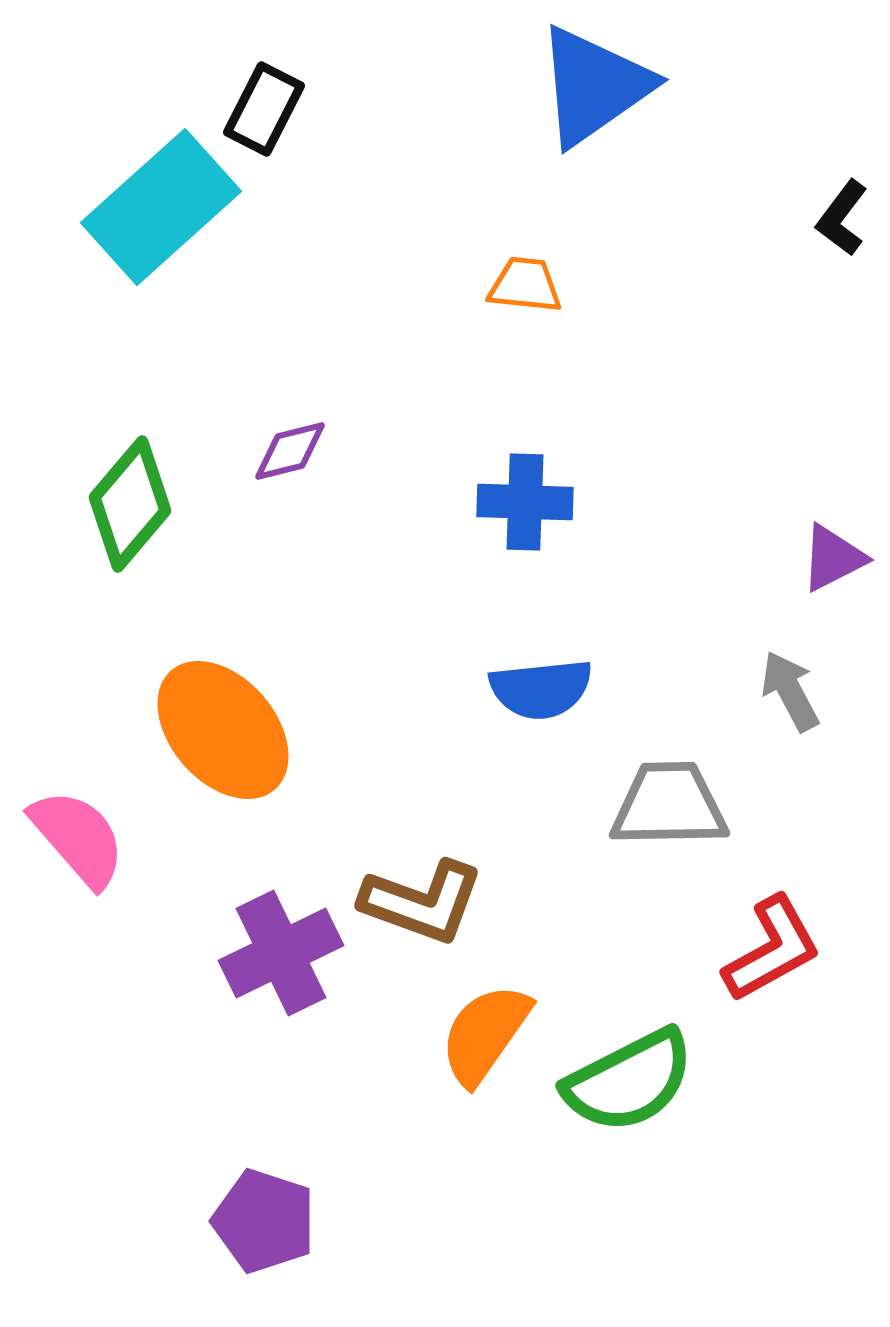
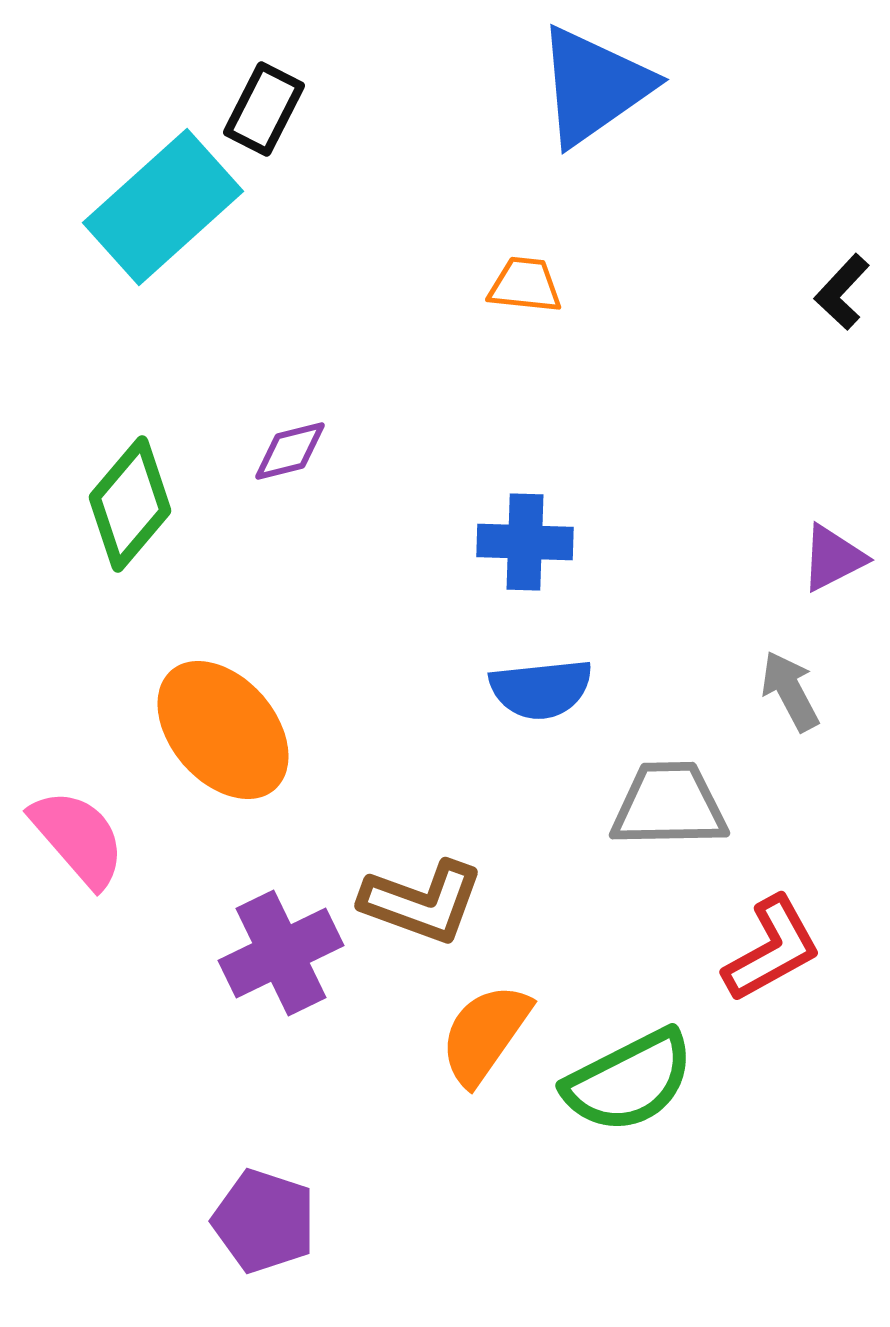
cyan rectangle: moved 2 px right
black L-shape: moved 74 px down; rotated 6 degrees clockwise
blue cross: moved 40 px down
